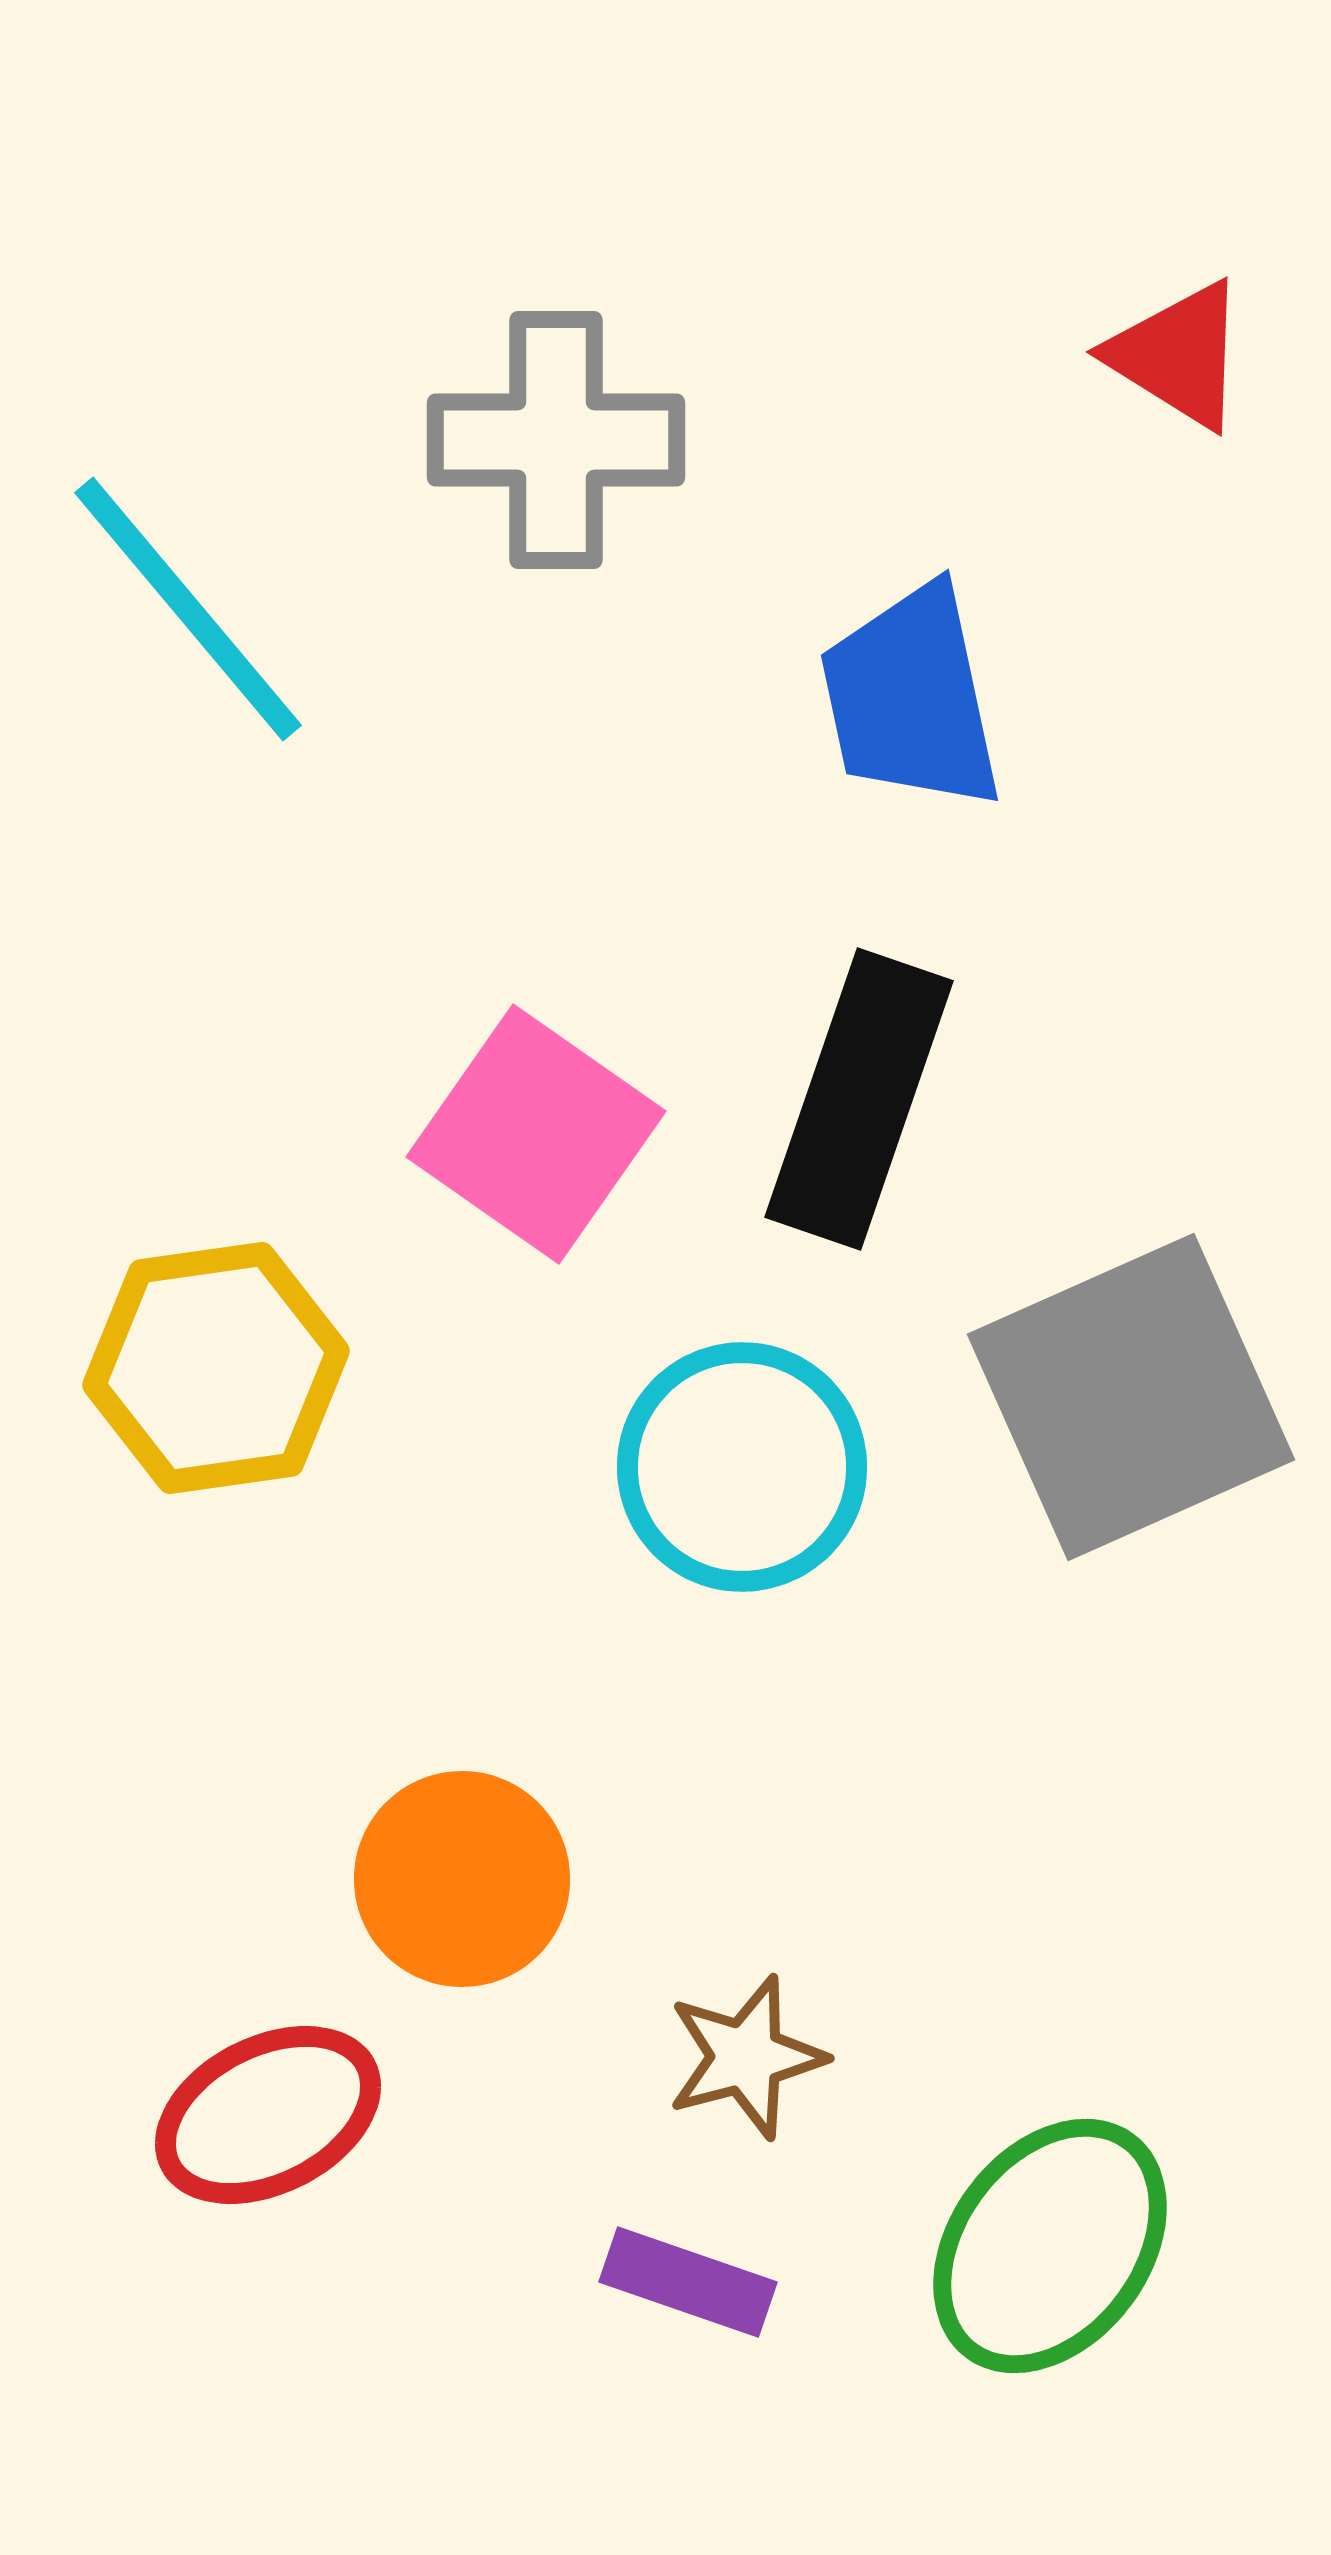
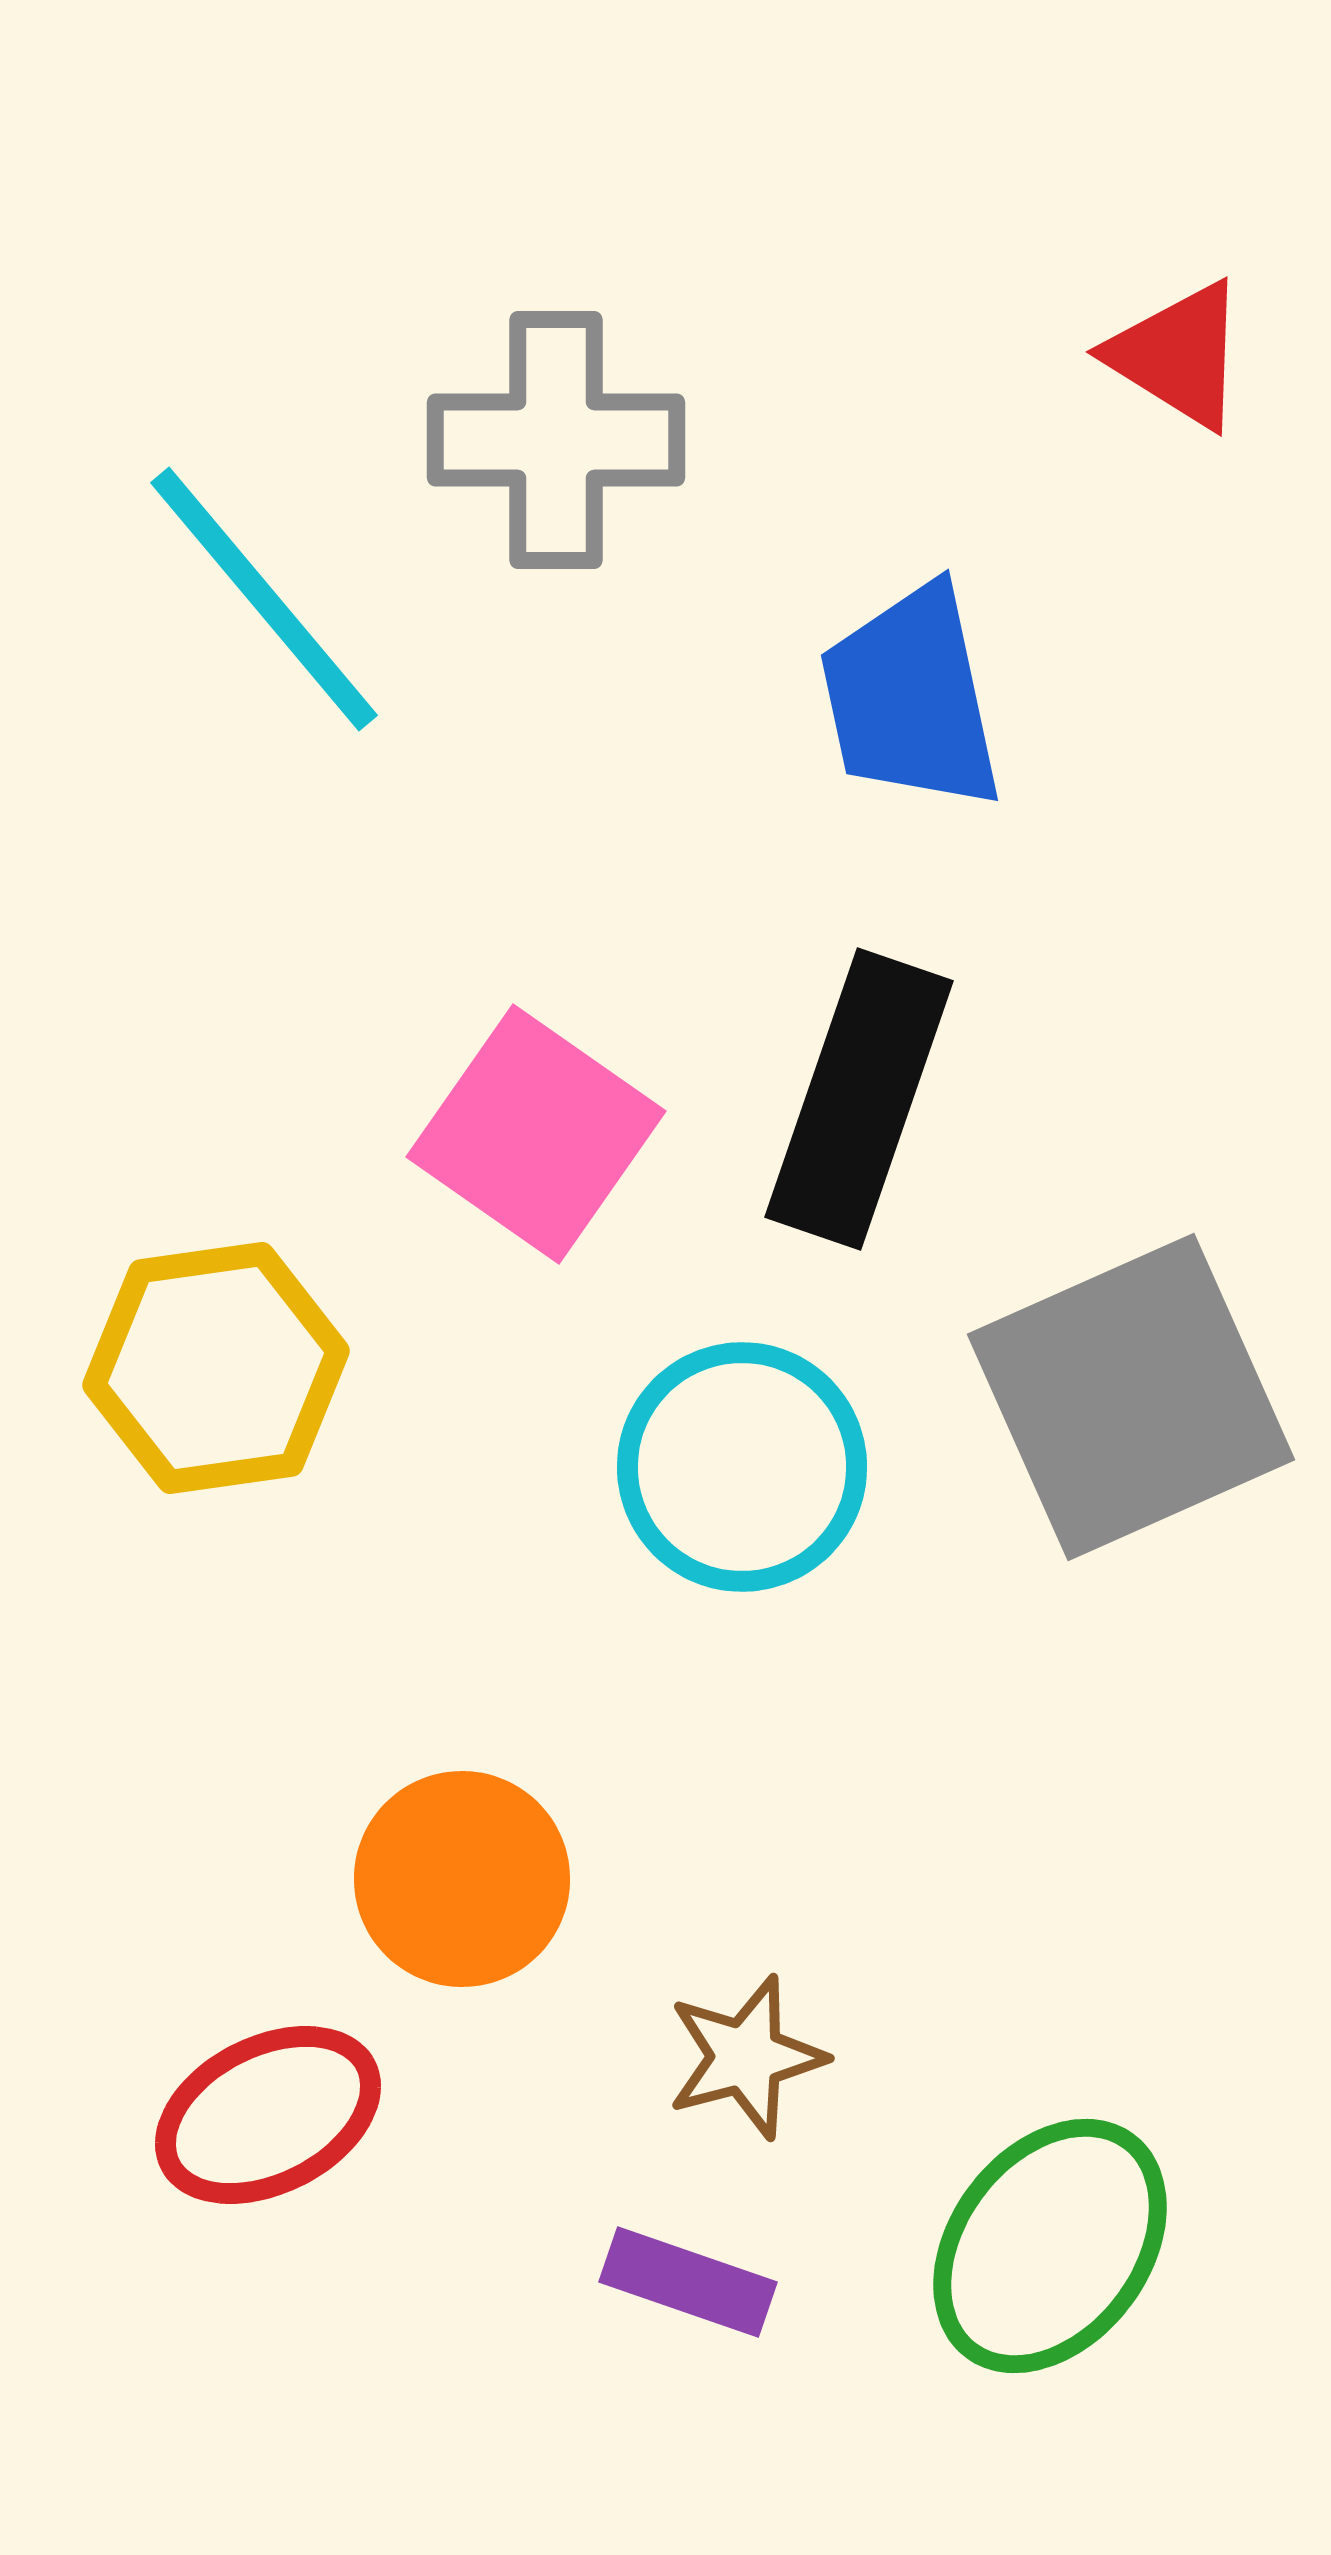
cyan line: moved 76 px right, 10 px up
